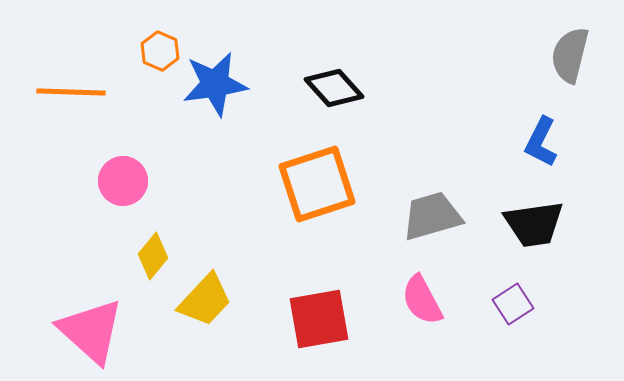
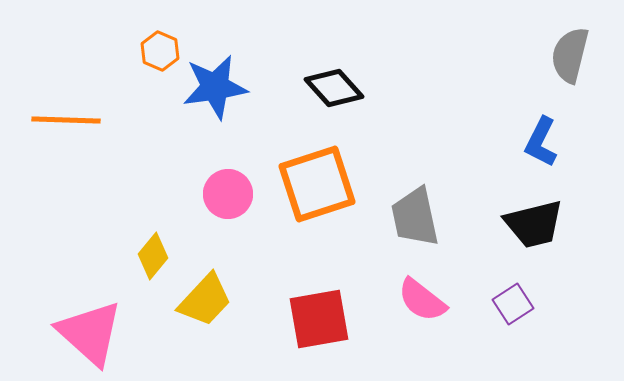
blue star: moved 3 px down
orange line: moved 5 px left, 28 px down
pink circle: moved 105 px right, 13 px down
gray trapezoid: moved 17 px left, 1 px down; rotated 86 degrees counterclockwise
black trapezoid: rotated 6 degrees counterclockwise
pink semicircle: rotated 24 degrees counterclockwise
pink triangle: moved 1 px left, 2 px down
